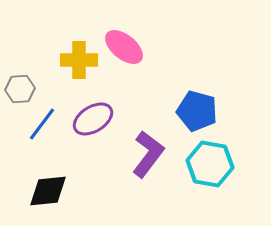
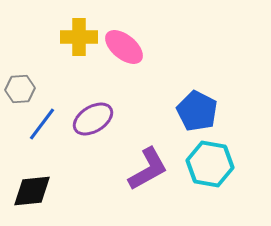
yellow cross: moved 23 px up
blue pentagon: rotated 12 degrees clockwise
purple L-shape: moved 15 px down; rotated 24 degrees clockwise
black diamond: moved 16 px left
